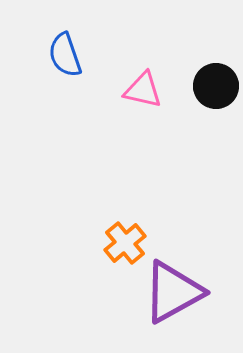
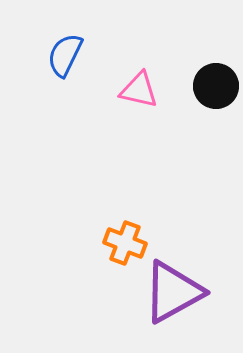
blue semicircle: rotated 45 degrees clockwise
pink triangle: moved 4 px left
orange cross: rotated 30 degrees counterclockwise
